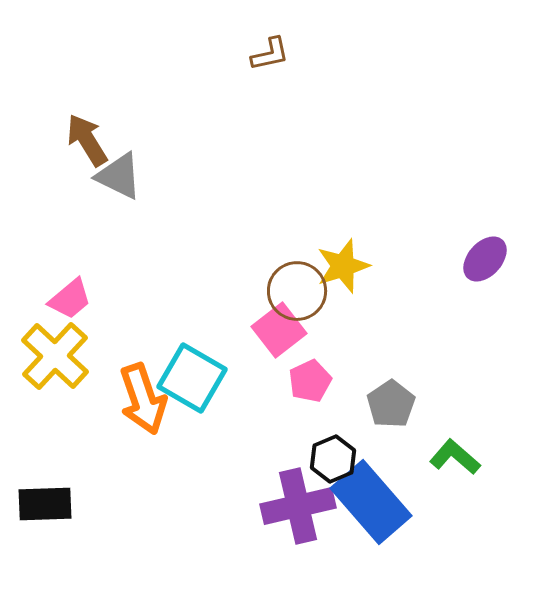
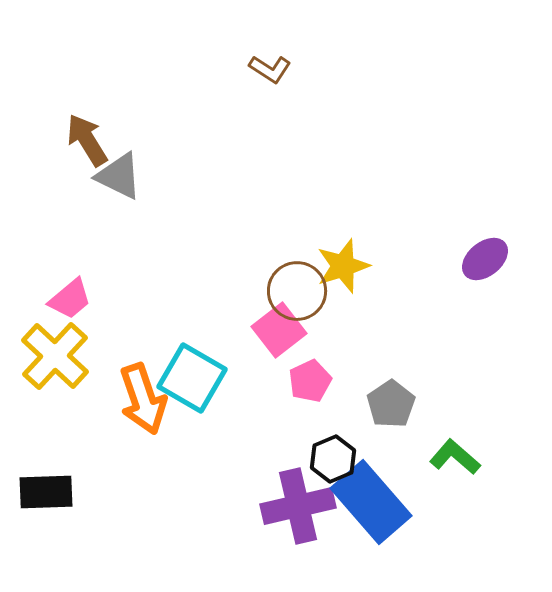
brown L-shape: moved 15 px down; rotated 45 degrees clockwise
purple ellipse: rotated 9 degrees clockwise
black rectangle: moved 1 px right, 12 px up
